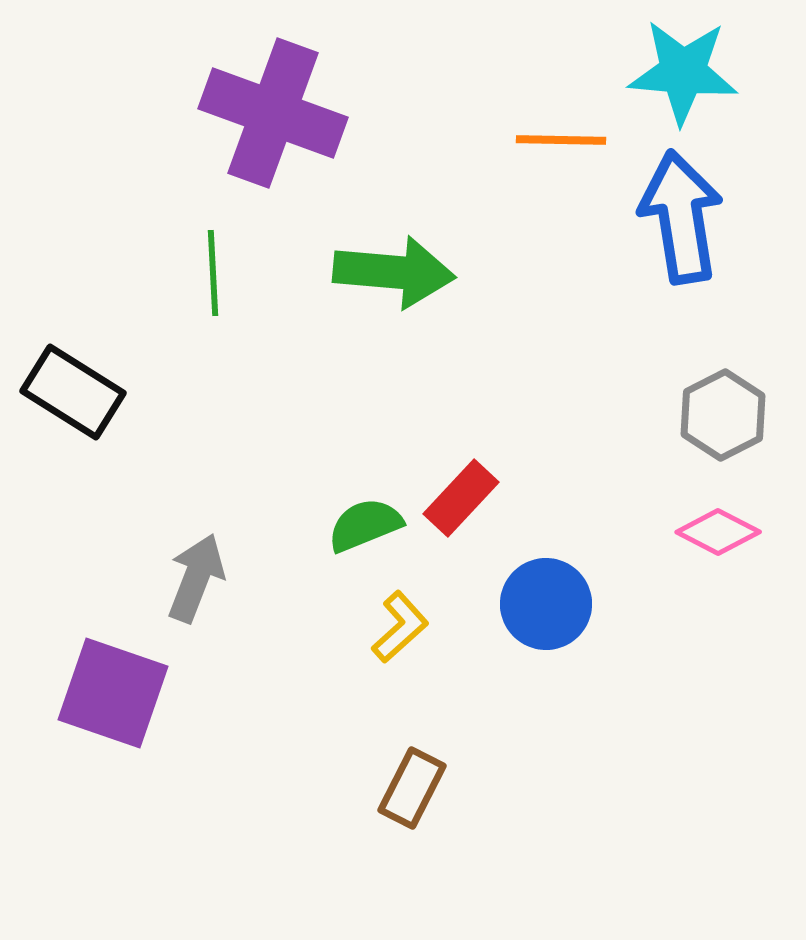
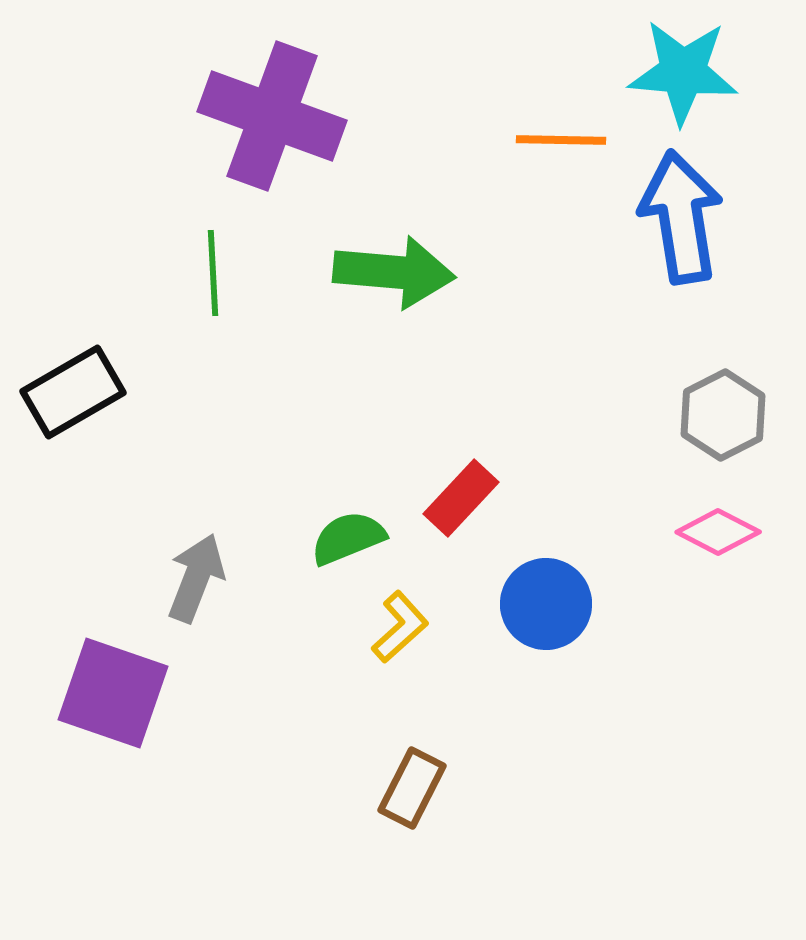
purple cross: moved 1 px left, 3 px down
black rectangle: rotated 62 degrees counterclockwise
green semicircle: moved 17 px left, 13 px down
